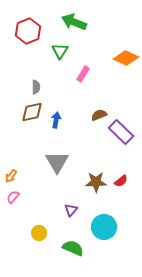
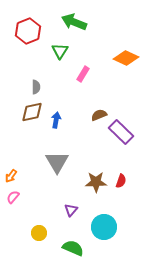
red semicircle: rotated 32 degrees counterclockwise
